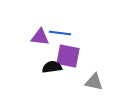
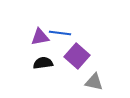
purple triangle: rotated 18 degrees counterclockwise
purple square: moved 9 px right; rotated 30 degrees clockwise
black semicircle: moved 9 px left, 4 px up
